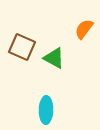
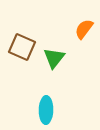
green triangle: rotated 40 degrees clockwise
